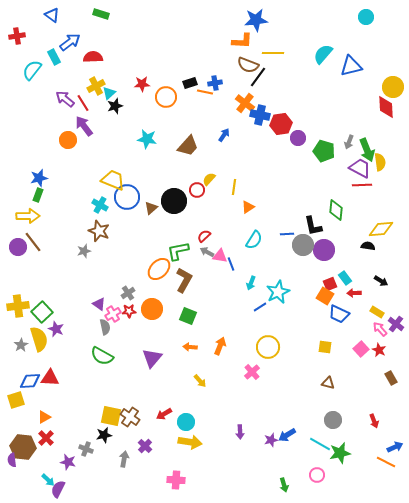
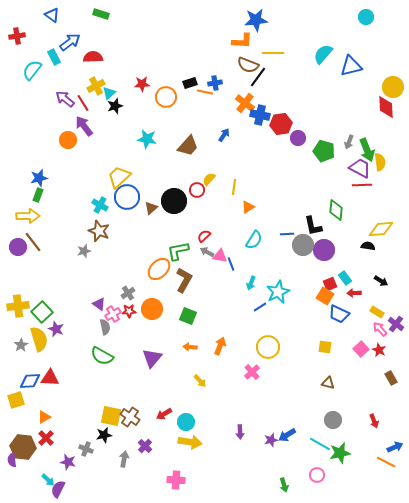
yellow trapezoid at (113, 180): moved 6 px right, 3 px up; rotated 65 degrees counterclockwise
